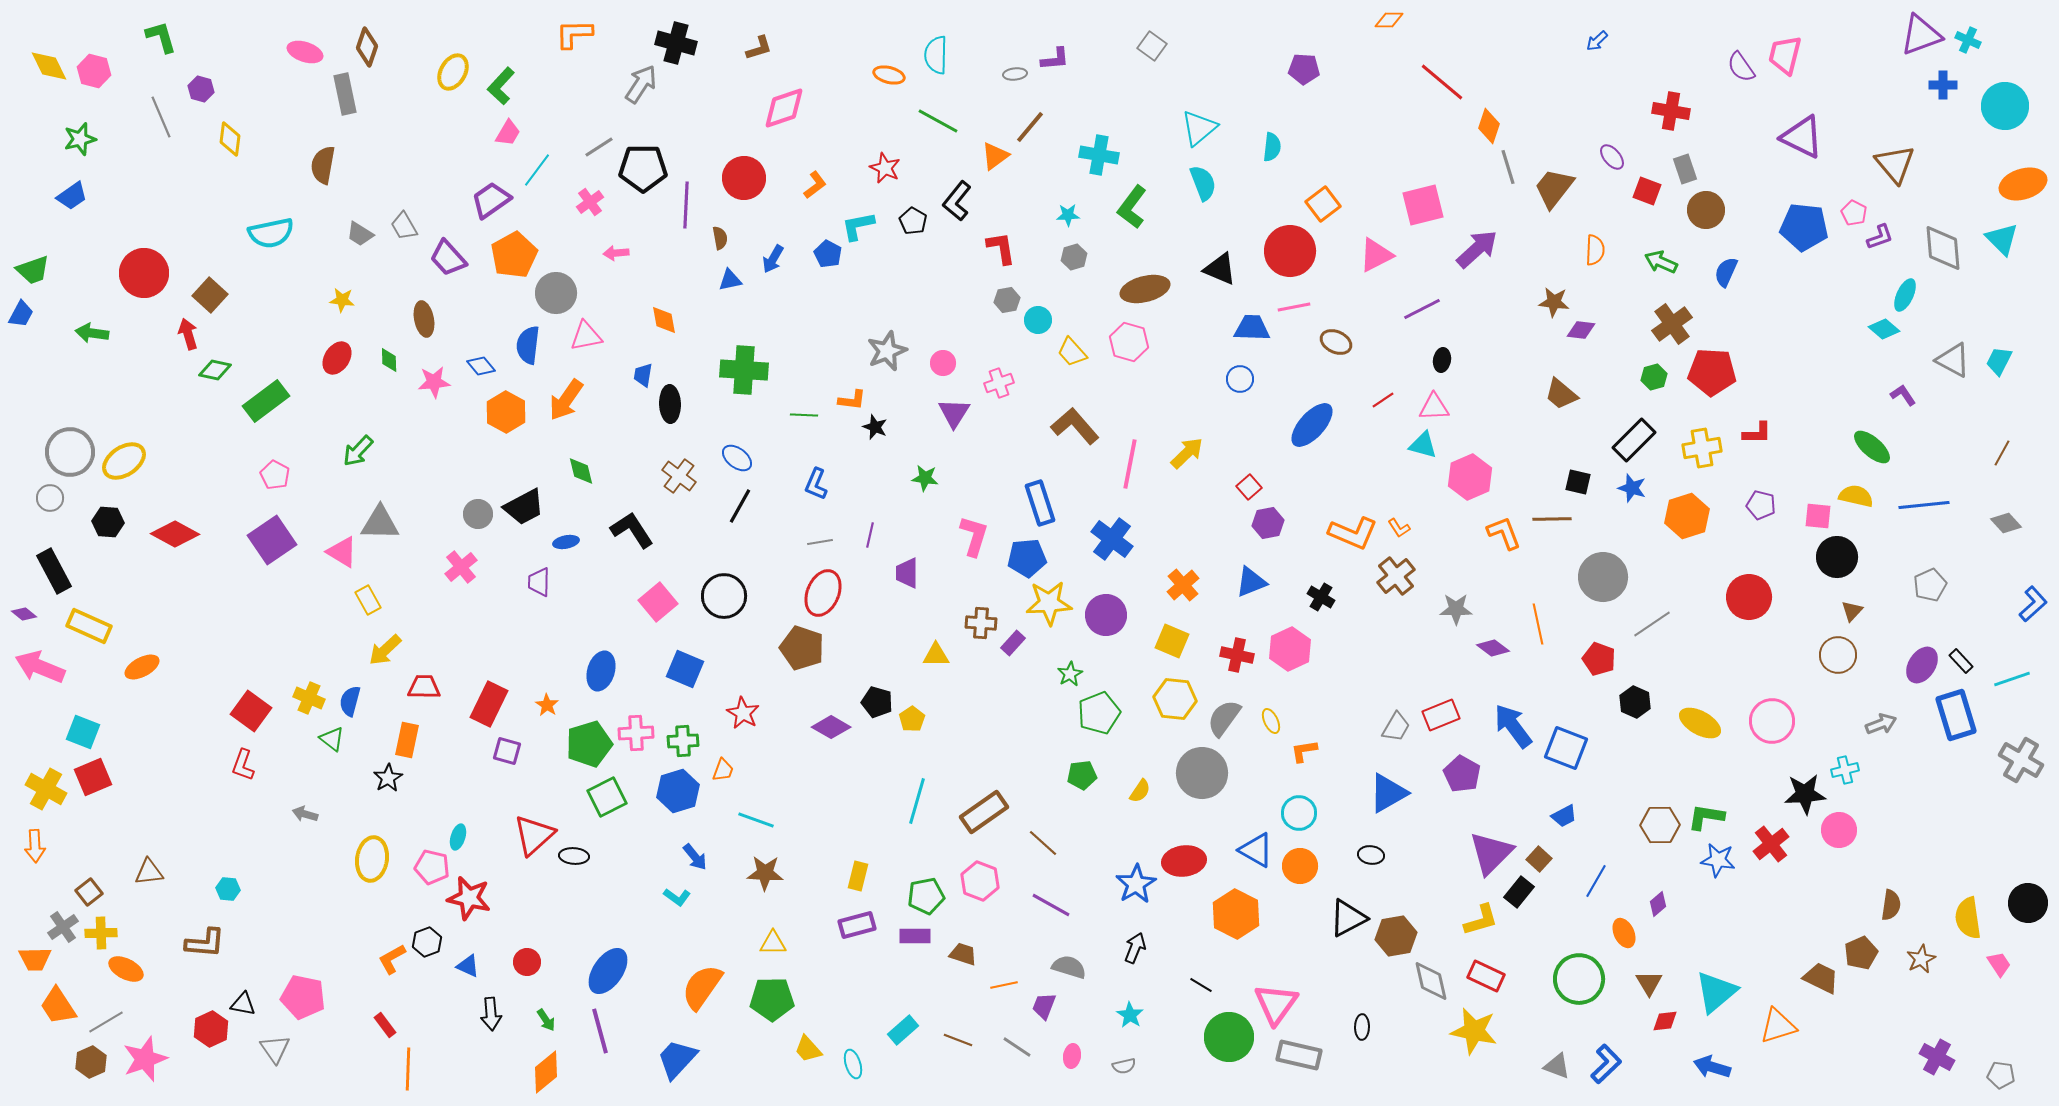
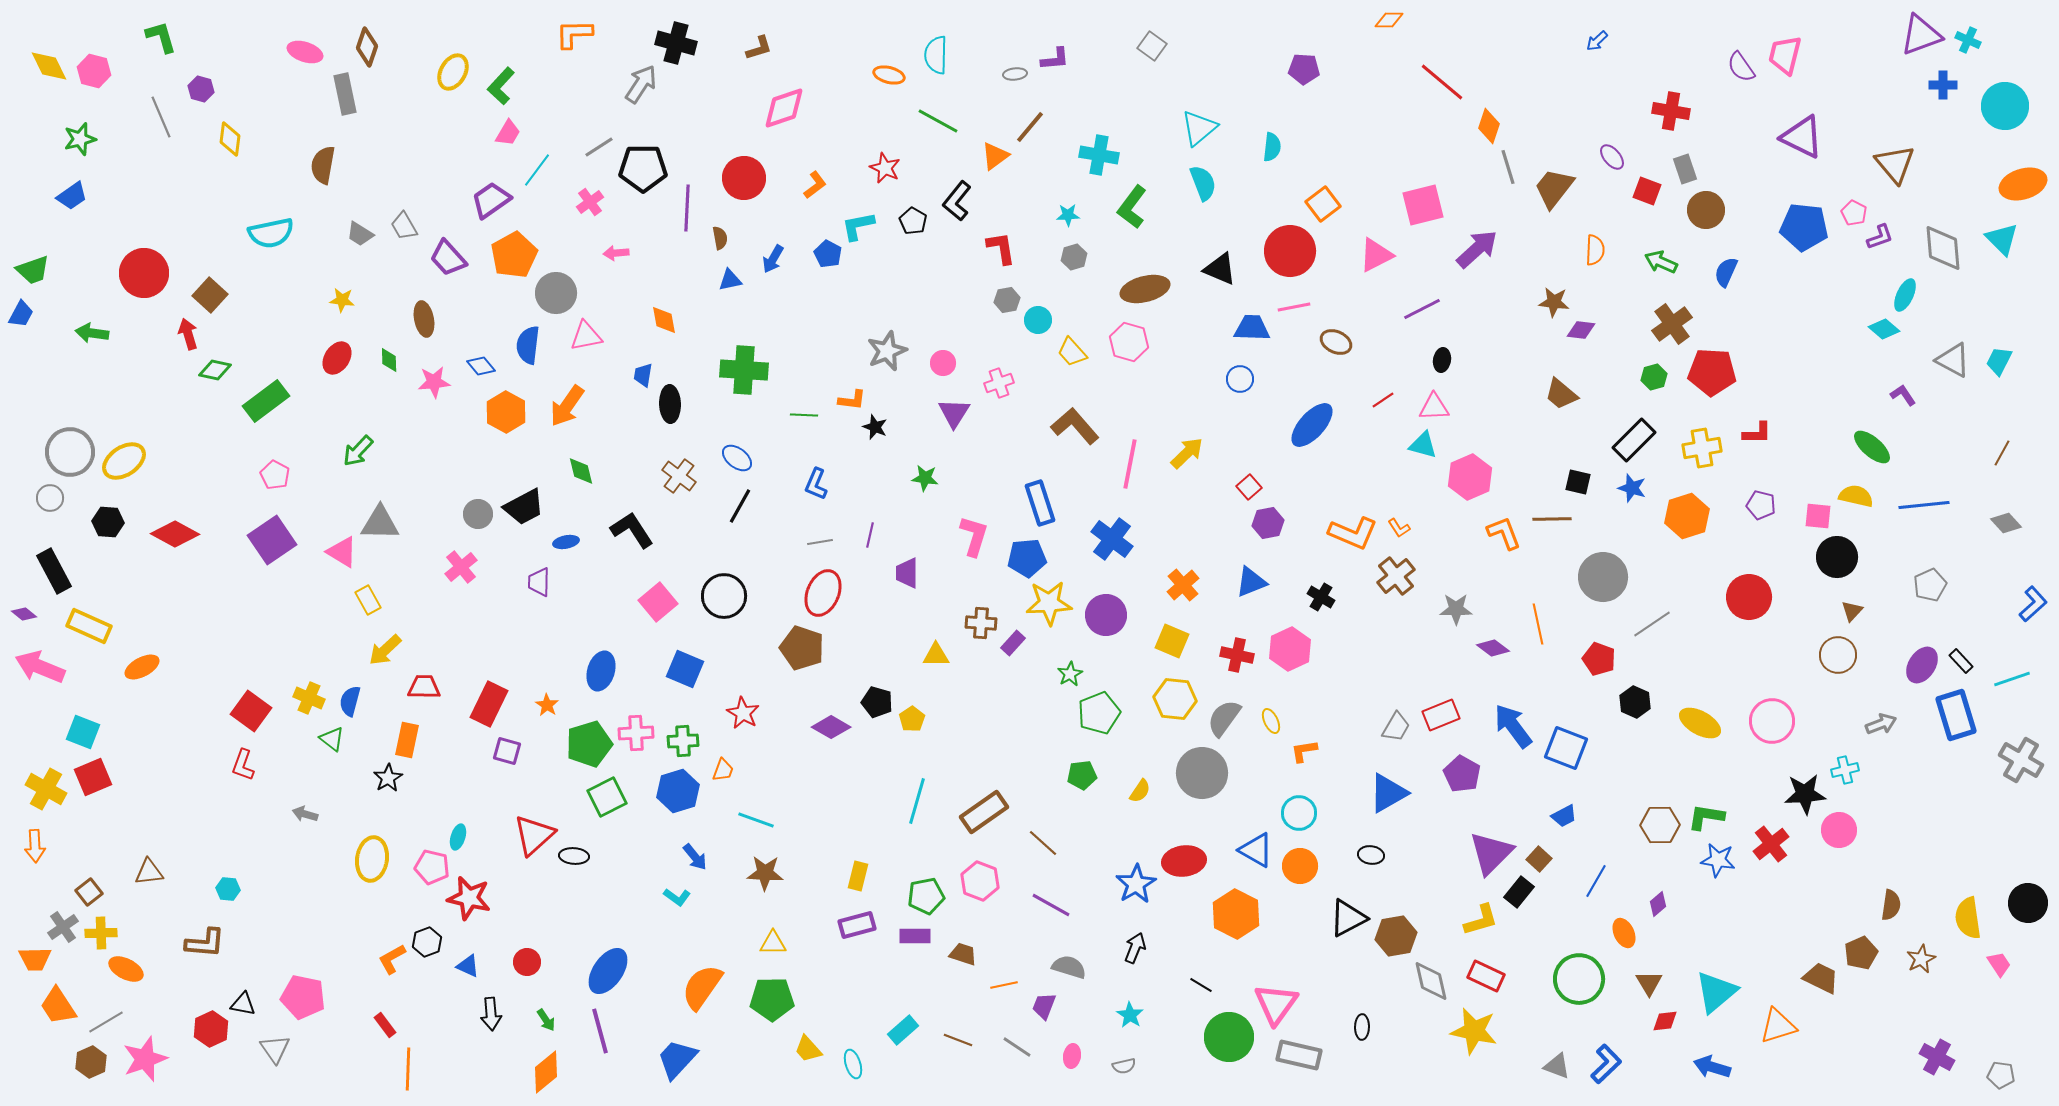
purple line at (686, 205): moved 1 px right, 3 px down
orange arrow at (566, 400): moved 1 px right, 6 px down
